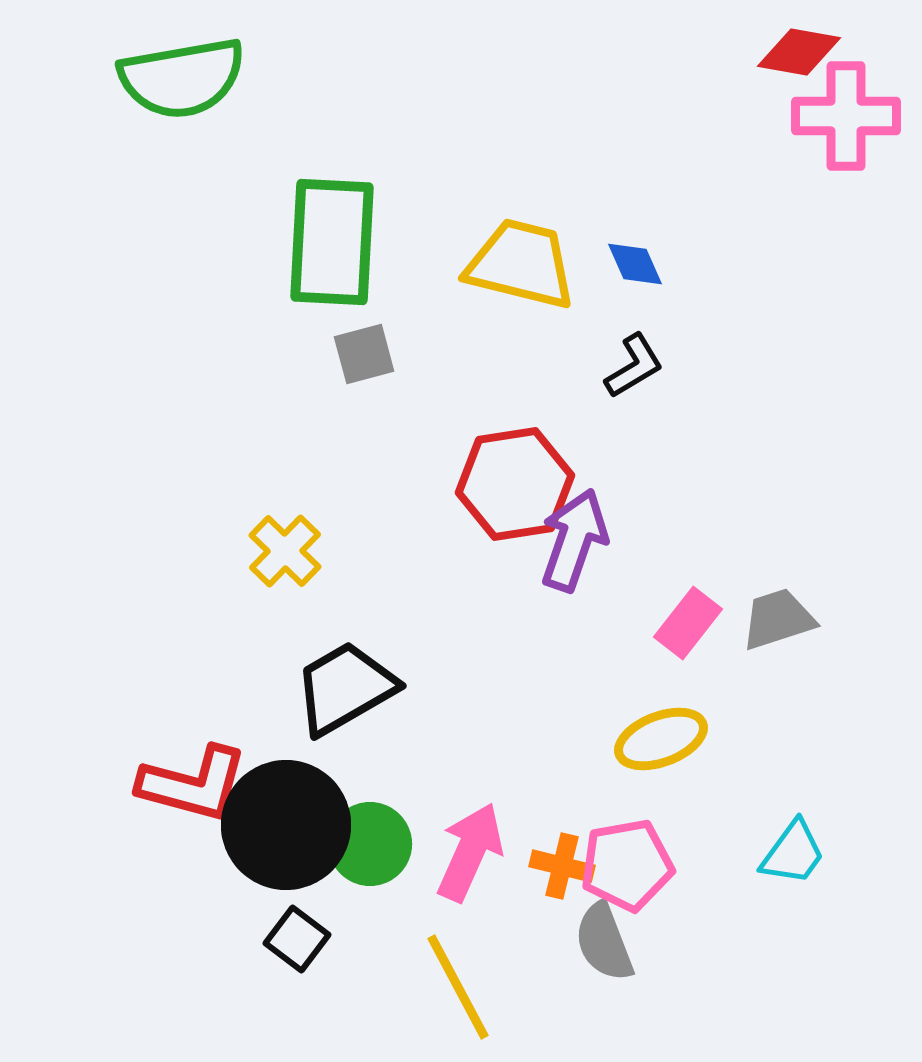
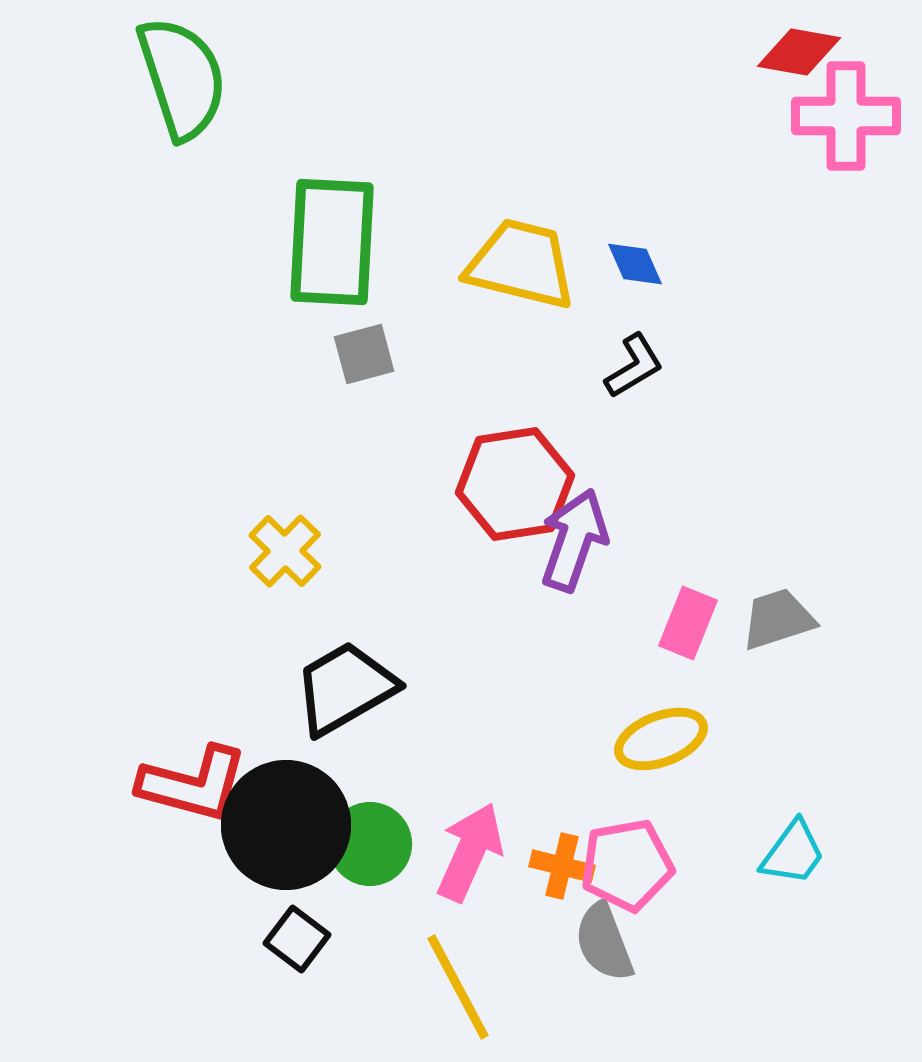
green semicircle: rotated 98 degrees counterclockwise
pink rectangle: rotated 16 degrees counterclockwise
